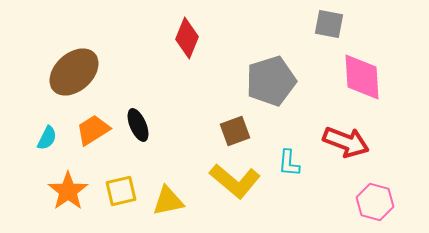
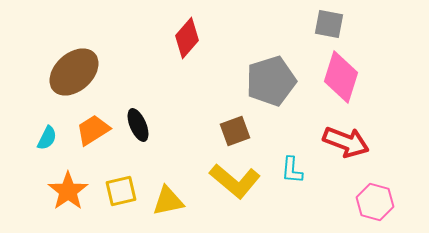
red diamond: rotated 18 degrees clockwise
pink diamond: moved 21 px left; rotated 21 degrees clockwise
cyan L-shape: moved 3 px right, 7 px down
